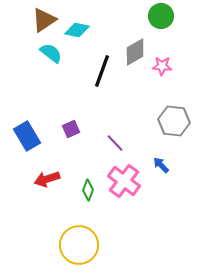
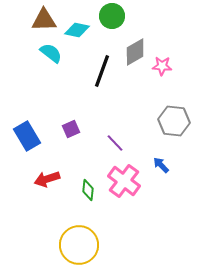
green circle: moved 49 px left
brown triangle: rotated 32 degrees clockwise
green diamond: rotated 15 degrees counterclockwise
